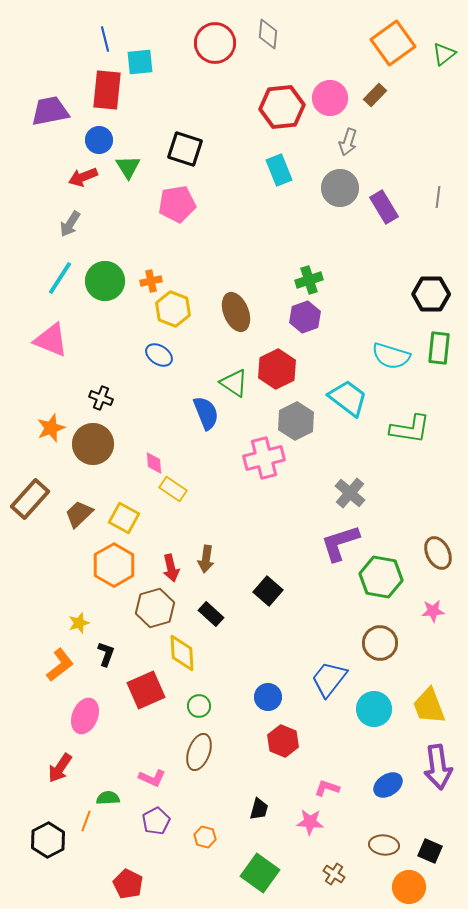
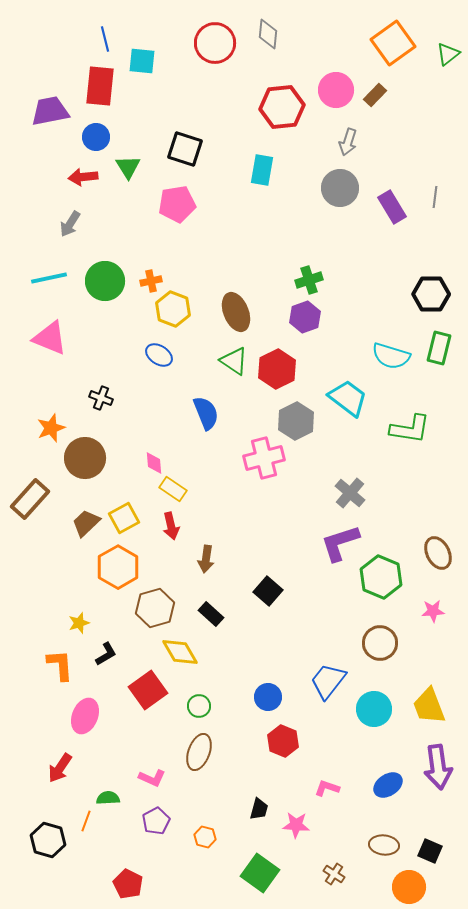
green triangle at (444, 54): moved 4 px right
cyan square at (140, 62): moved 2 px right, 1 px up; rotated 12 degrees clockwise
red rectangle at (107, 90): moved 7 px left, 4 px up
pink circle at (330, 98): moved 6 px right, 8 px up
blue circle at (99, 140): moved 3 px left, 3 px up
cyan rectangle at (279, 170): moved 17 px left; rotated 32 degrees clockwise
red arrow at (83, 177): rotated 16 degrees clockwise
gray line at (438, 197): moved 3 px left
purple rectangle at (384, 207): moved 8 px right
cyan line at (60, 278): moved 11 px left; rotated 45 degrees clockwise
pink triangle at (51, 340): moved 1 px left, 2 px up
green rectangle at (439, 348): rotated 8 degrees clockwise
green triangle at (234, 383): moved 22 px up
brown circle at (93, 444): moved 8 px left, 14 px down
brown trapezoid at (79, 514): moved 7 px right, 9 px down
yellow square at (124, 518): rotated 32 degrees clockwise
orange hexagon at (114, 565): moved 4 px right, 2 px down
red arrow at (171, 568): moved 42 px up
green hexagon at (381, 577): rotated 12 degrees clockwise
yellow diamond at (182, 653): moved 2 px left, 1 px up; rotated 27 degrees counterclockwise
black L-shape at (106, 654): rotated 40 degrees clockwise
orange L-shape at (60, 665): rotated 56 degrees counterclockwise
blue trapezoid at (329, 679): moved 1 px left, 2 px down
red square at (146, 690): moved 2 px right; rotated 12 degrees counterclockwise
pink star at (310, 822): moved 14 px left, 3 px down
black hexagon at (48, 840): rotated 16 degrees counterclockwise
